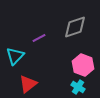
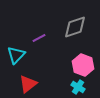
cyan triangle: moved 1 px right, 1 px up
